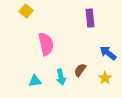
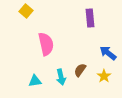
yellow star: moved 1 px left, 2 px up
